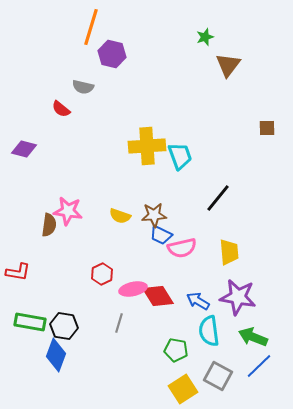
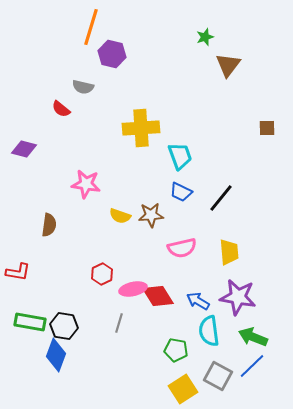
yellow cross: moved 6 px left, 18 px up
black line: moved 3 px right
pink star: moved 18 px right, 27 px up
brown star: moved 3 px left
blue trapezoid: moved 20 px right, 43 px up
blue line: moved 7 px left
